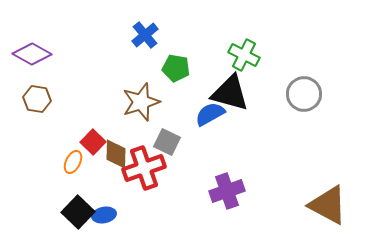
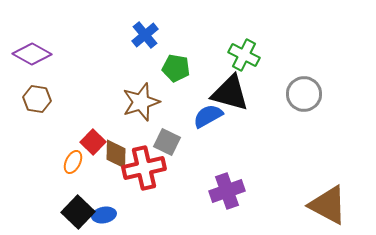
blue semicircle: moved 2 px left, 2 px down
red cross: rotated 6 degrees clockwise
